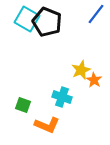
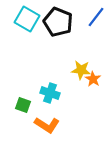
blue line: moved 3 px down
black pentagon: moved 11 px right
yellow star: rotated 30 degrees clockwise
orange star: moved 1 px left, 1 px up
cyan cross: moved 12 px left, 4 px up
orange L-shape: rotated 10 degrees clockwise
